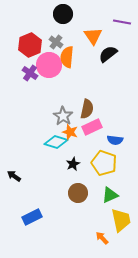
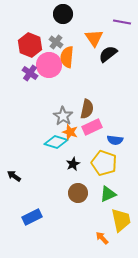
orange triangle: moved 1 px right, 2 px down
red hexagon: rotated 15 degrees counterclockwise
green triangle: moved 2 px left, 1 px up
